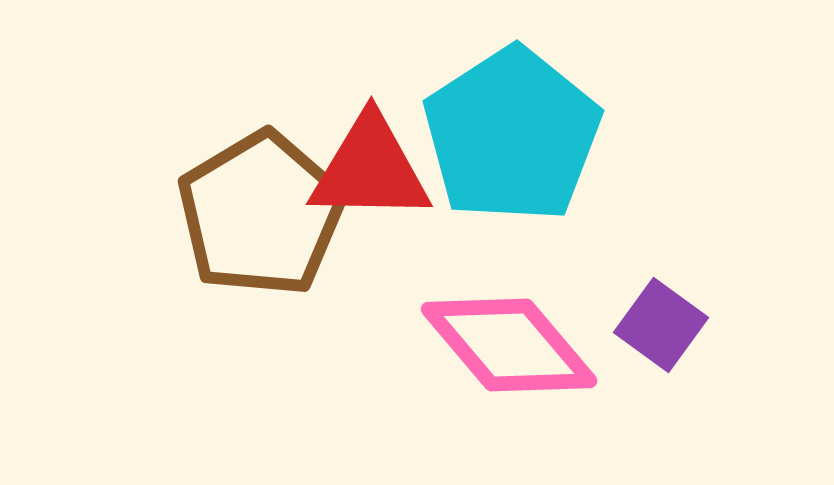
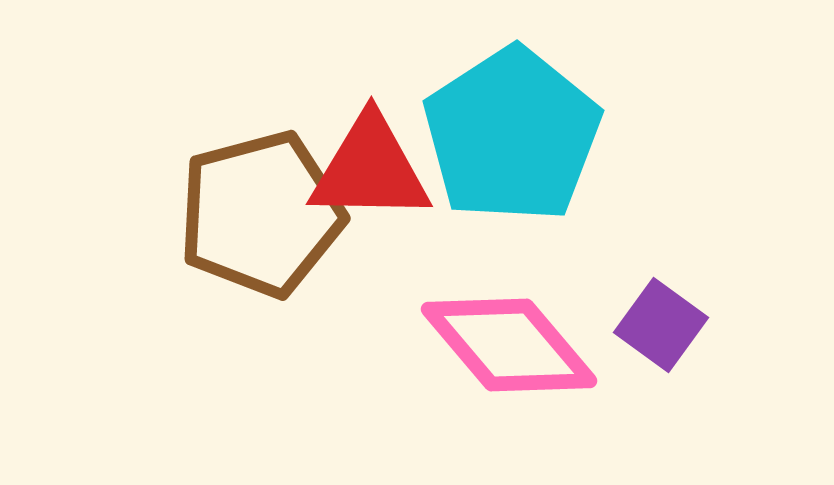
brown pentagon: rotated 16 degrees clockwise
